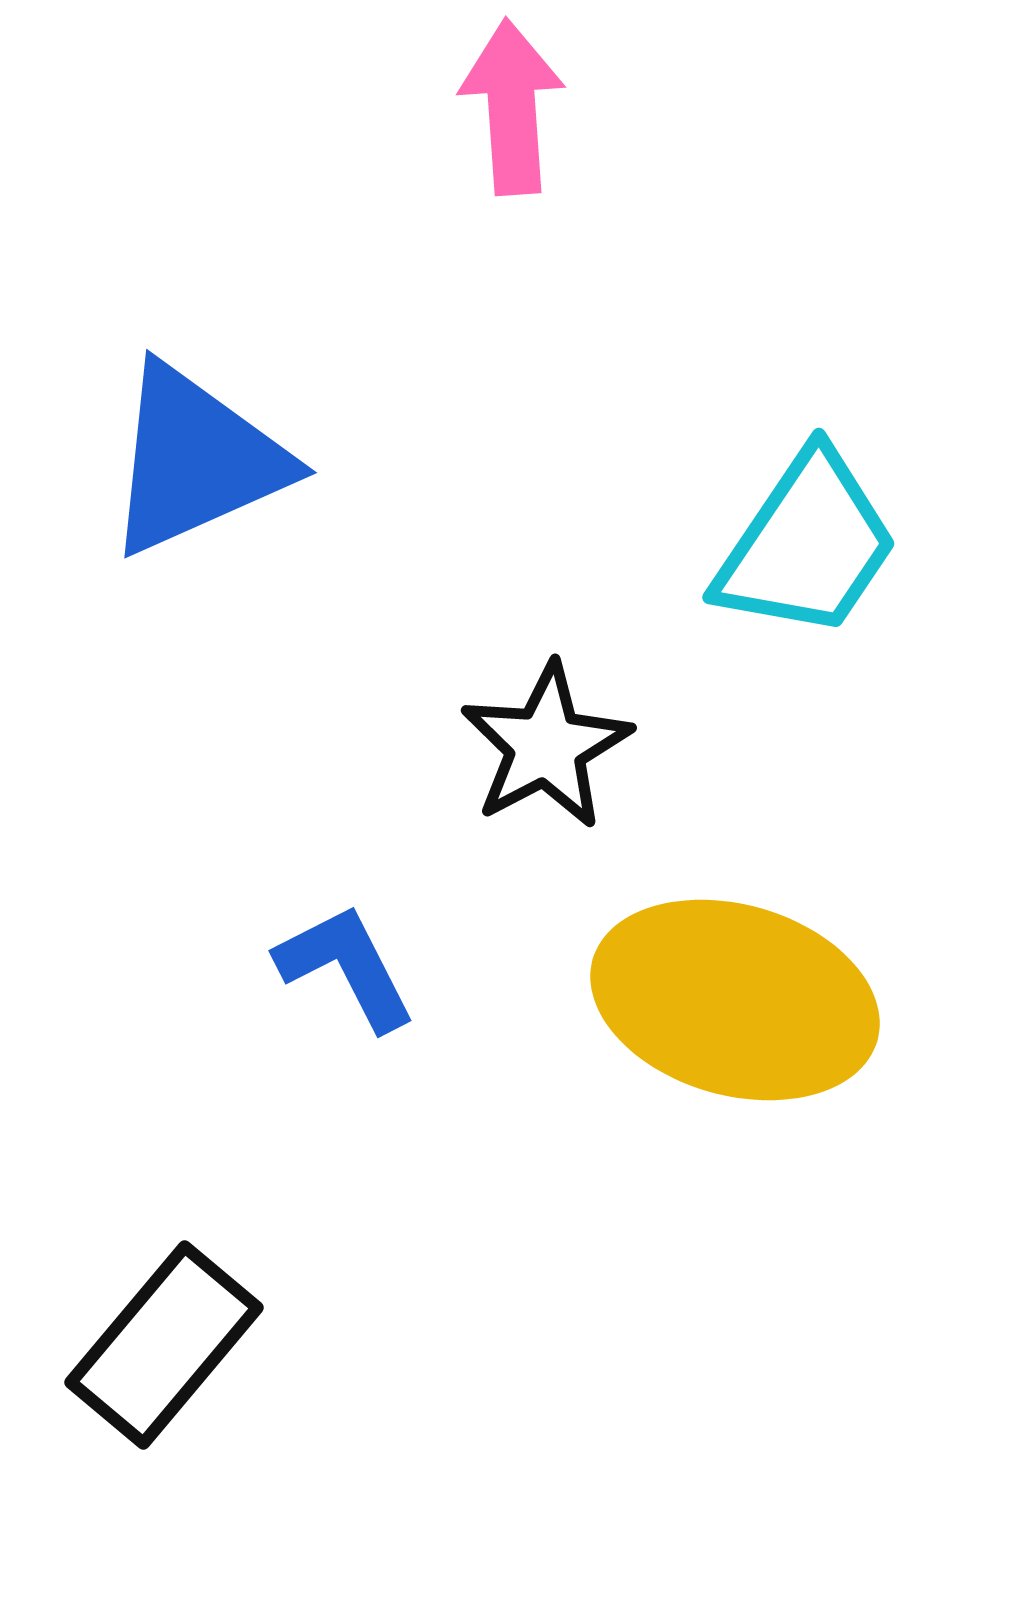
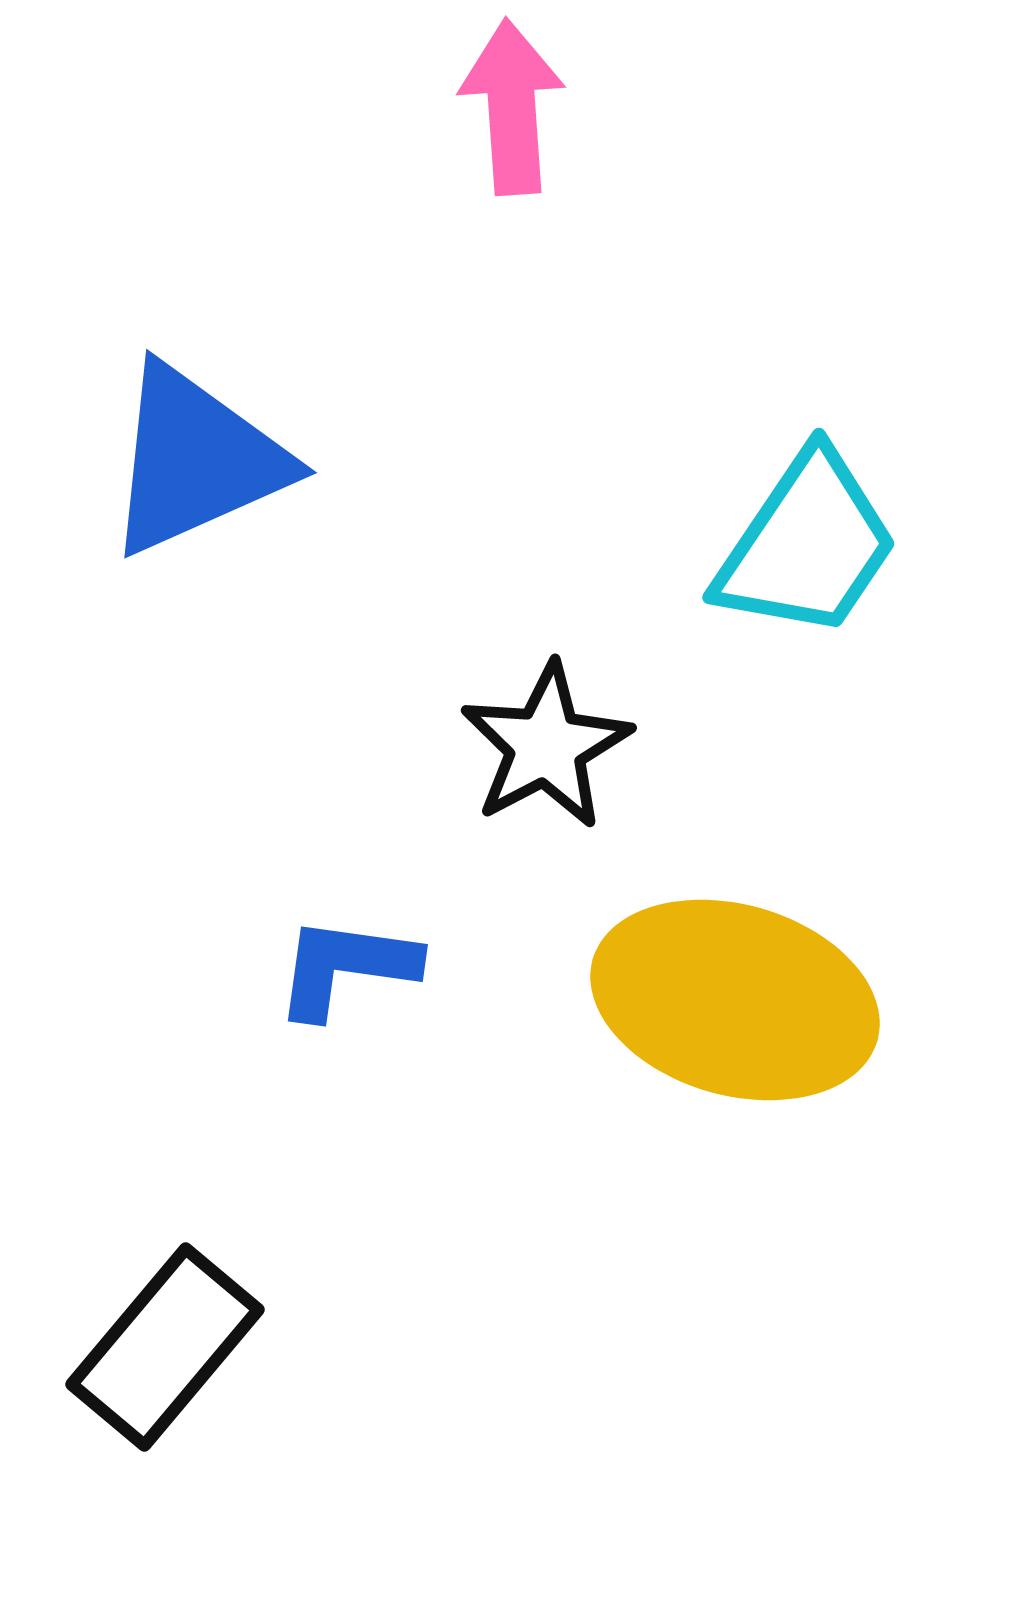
blue L-shape: rotated 55 degrees counterclockwise
black rectangle: moved 1 px right, 2 px down
